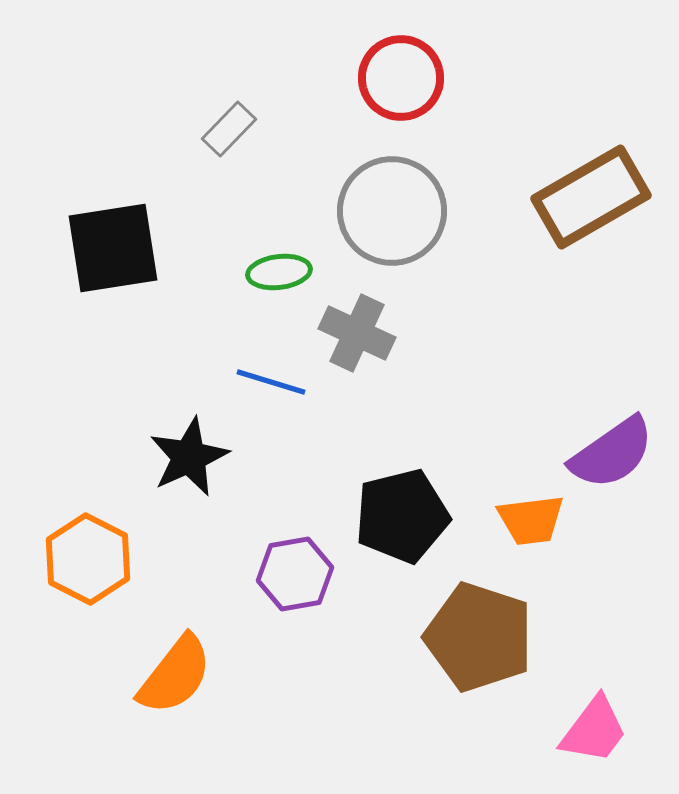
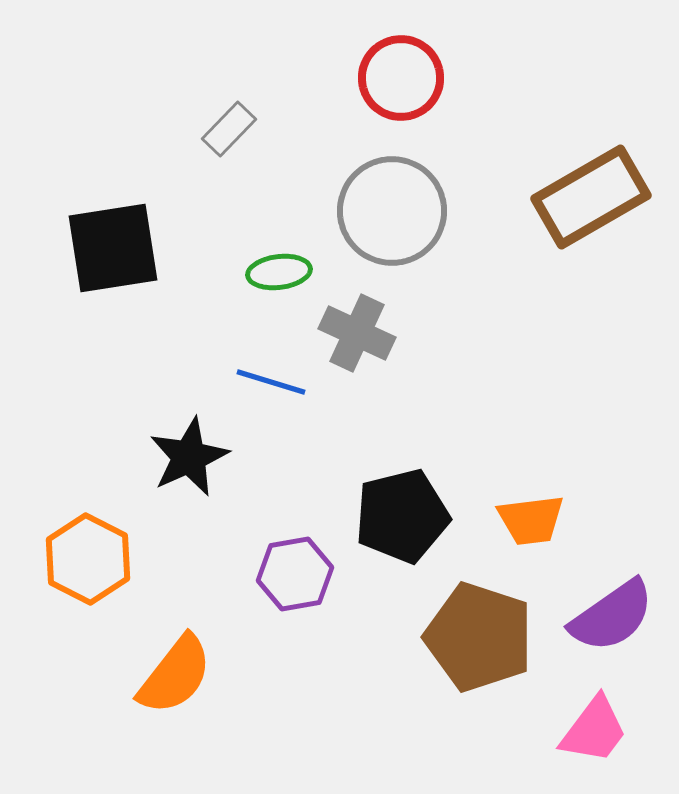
purple semicircle: moved 163 px down
